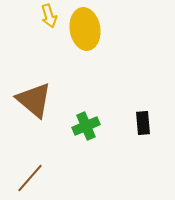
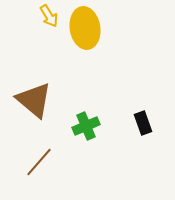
yellow arrow: rotated 15 degrees counterclockwise
yellow ellipse: moved 1 px up
black rectangle: rotated 15 degrees counterclockwise
brown line: moved 9 px right, 16 px up
